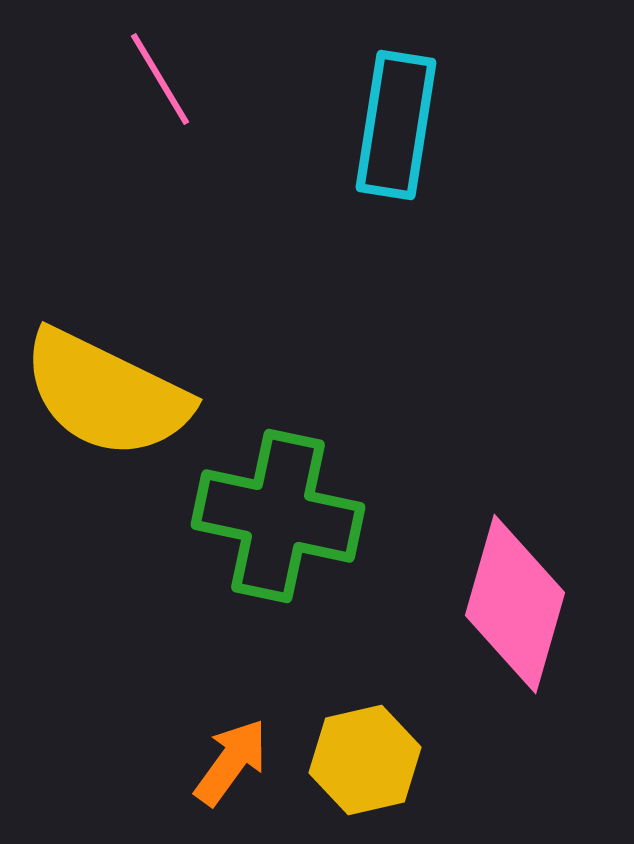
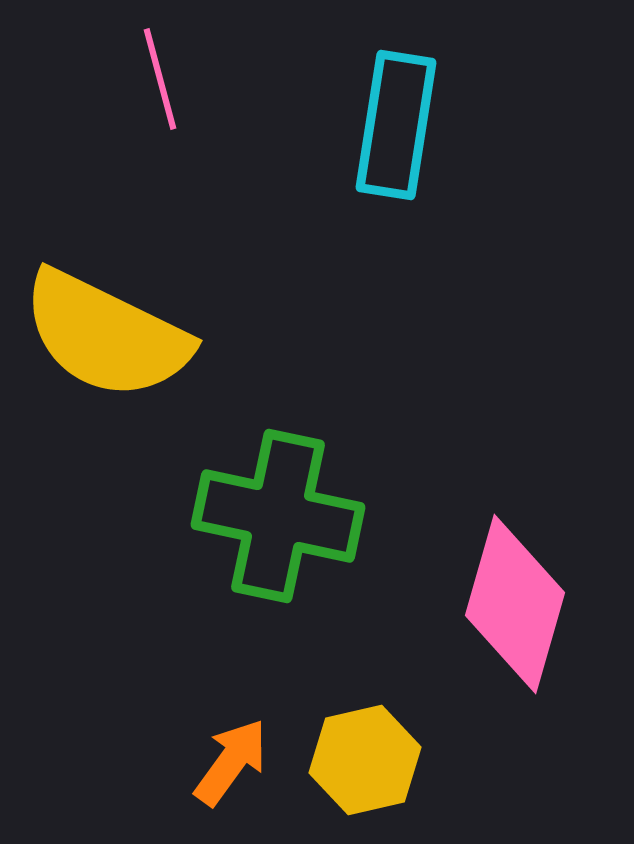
pink line: rotated 16 degrees clockwise
yellow semicircle: moved 59 px up
